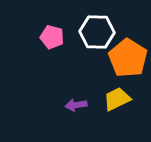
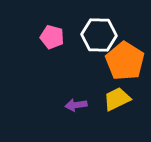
white hexagon: moved 2 px right, 3 px down
orange pentagon: moved 3 px left, 3 px down
